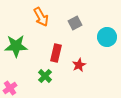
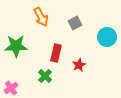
pink cross: moved 1 px right
